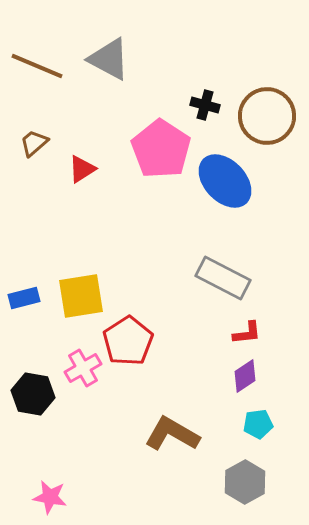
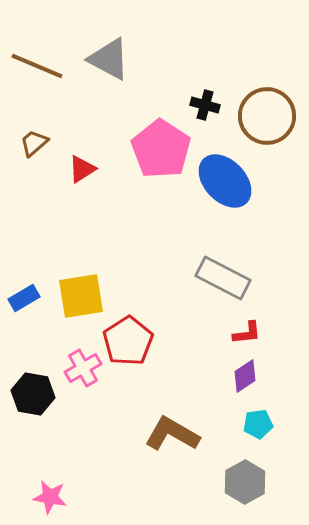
blue rectangle: rotated 16 degrees counterclockwise
